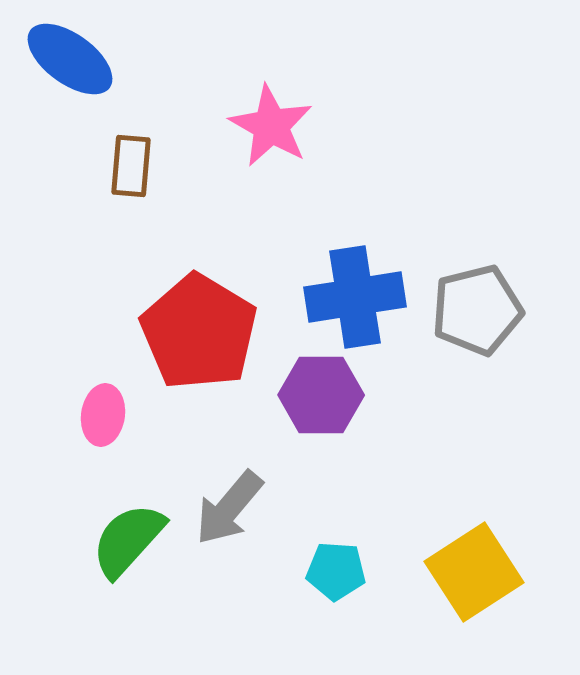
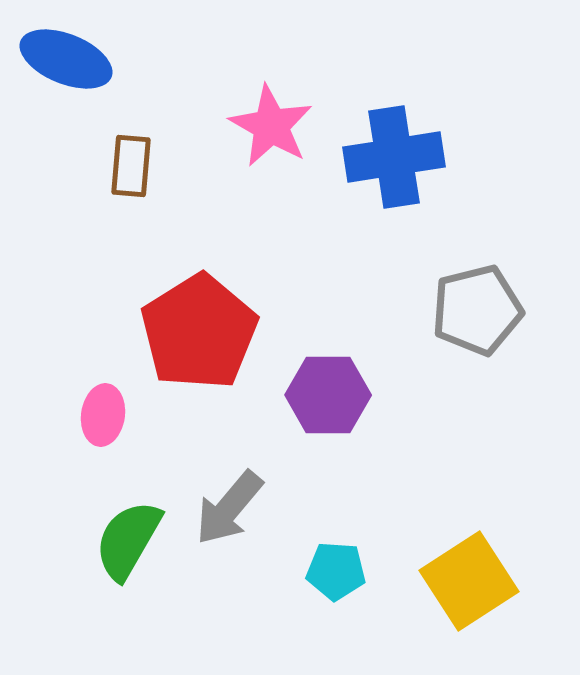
blue ellipse: moved 4 px left; rotated 14 degrees counterclockwise
blue cross: moved 39 px right, 140 px up
red pentagon: rotated 9 degrees clockwise
purple hexagon: moved 7 px right
green semicircle: rotated 12 degrees counterclockwise
yellow square: moved 5 px left, 9 px down
